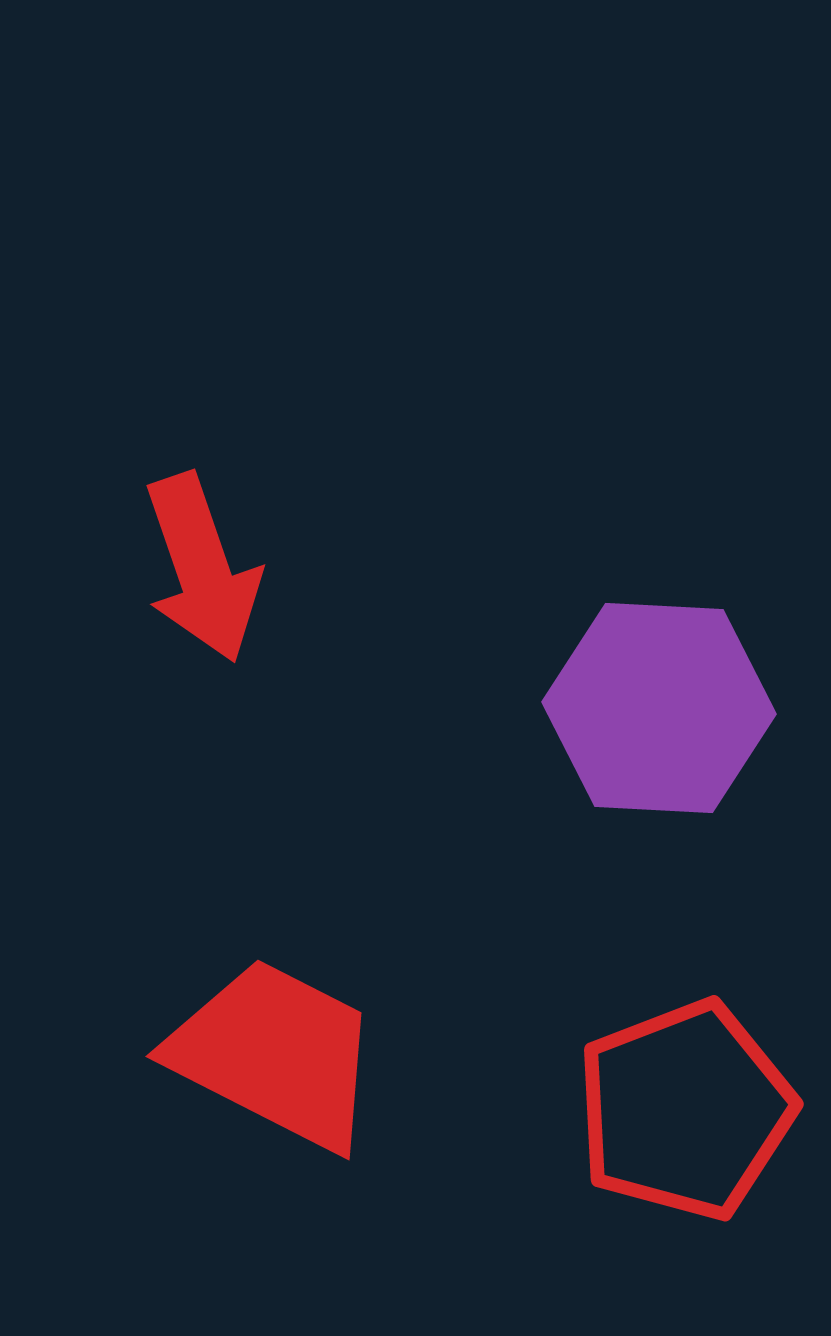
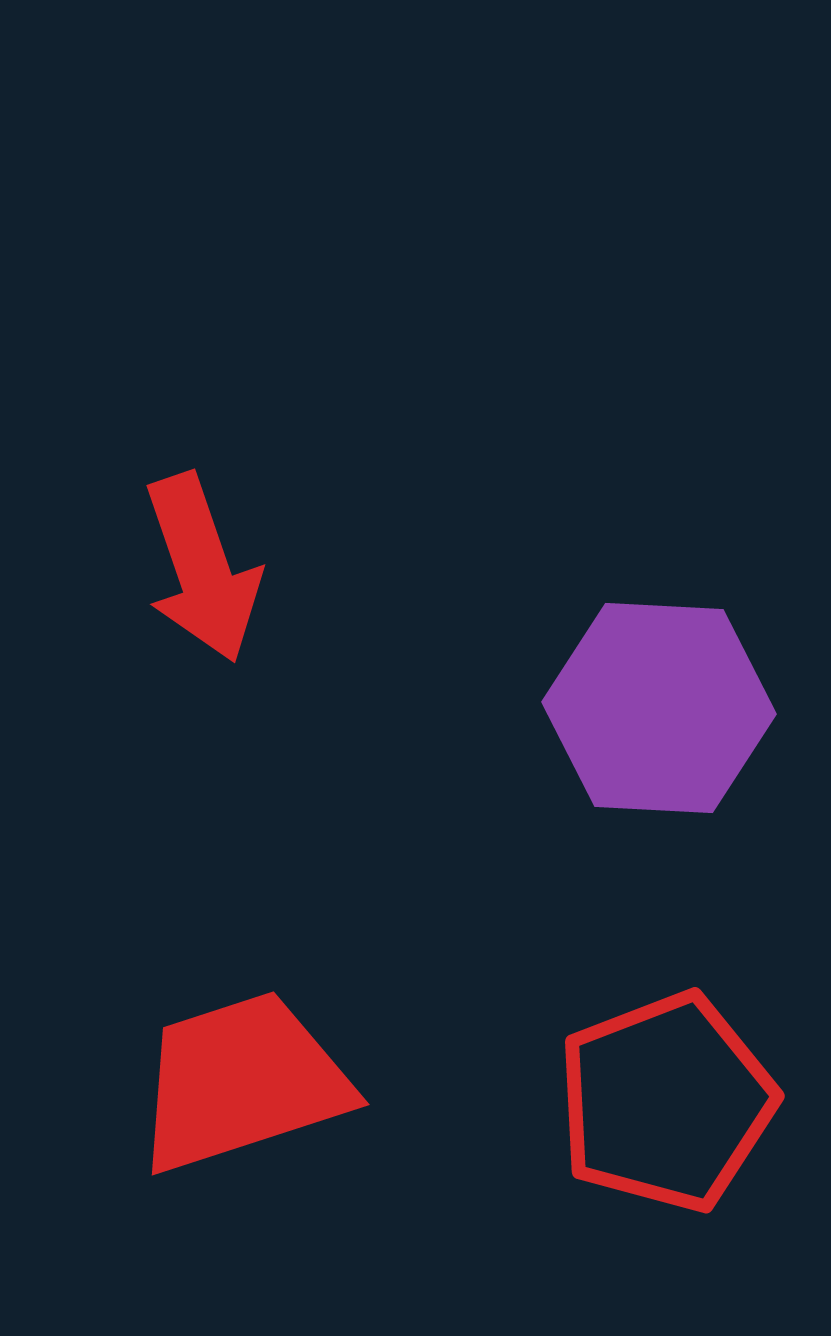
red trapezoid: moved 33 px left, 28 px down; rotated 45 degrees counterclockwise
red pentagon: moved 19 px left, 8 px up
